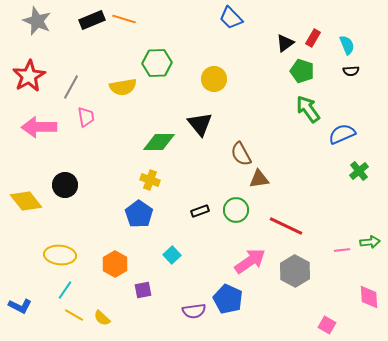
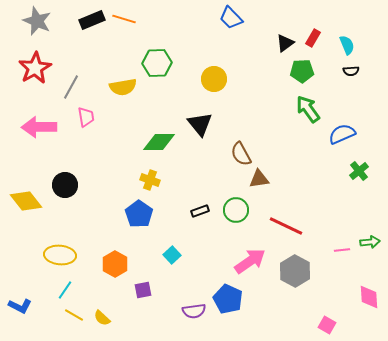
green pentagon at (302, 71): rotated 20 degrees counterclockwise
red star at (29, 76): moved 6 px right, 8 px up
